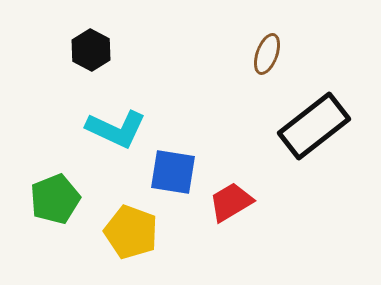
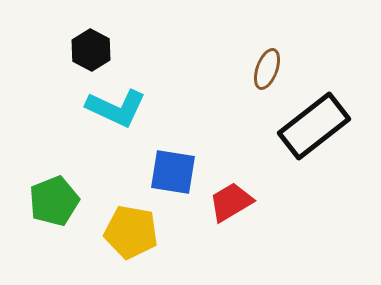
brown ellipse: moved 15 px down
cyan L-shape: moved 21 px up
green pentagon: moved 1 px left, 2 px down
yellow pentagon: rotated 10 degrees counterclockwise
